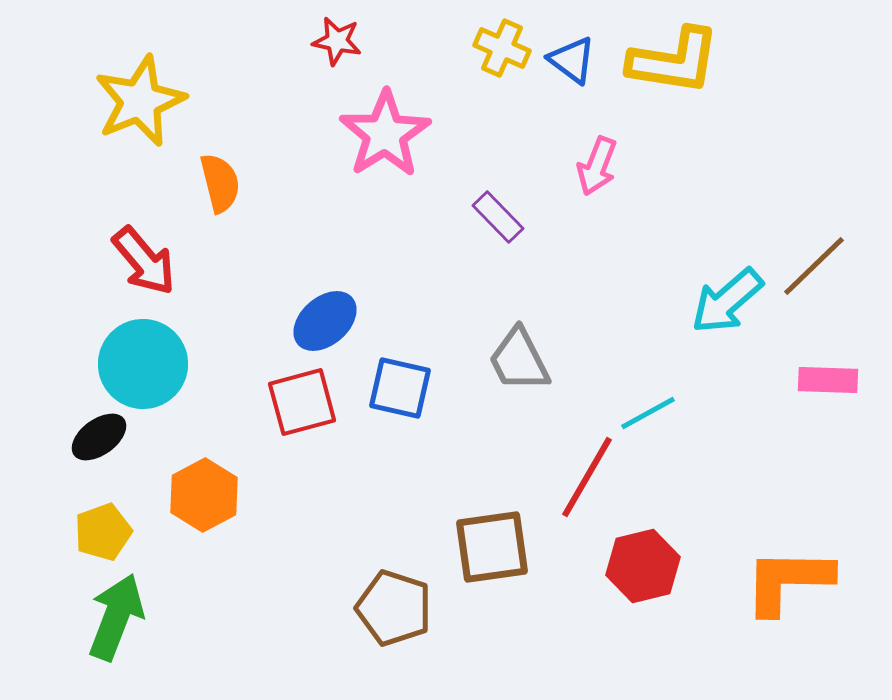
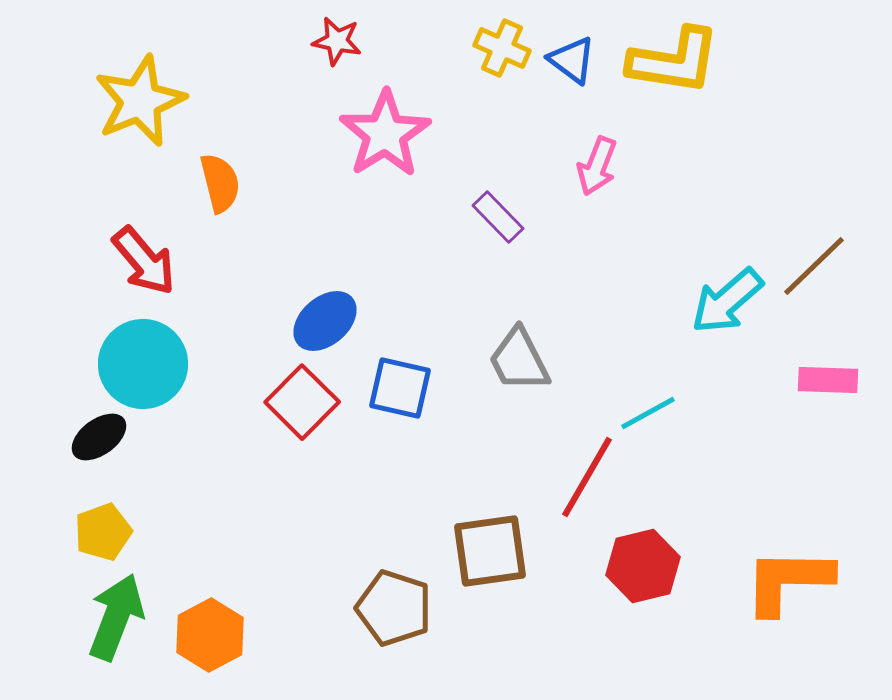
red square: rotated 30 degrees counterclockwise
orange hexagon: moved 6 px right, 140 px down
brown square: moved 2 px left, 4 px down
